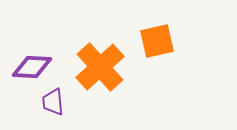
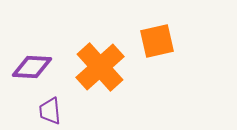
purple trapezoid: moved 3 px left, 9 px down
